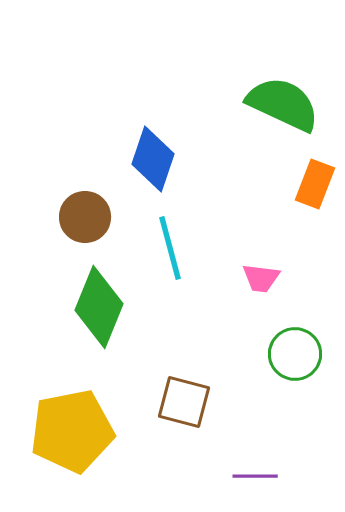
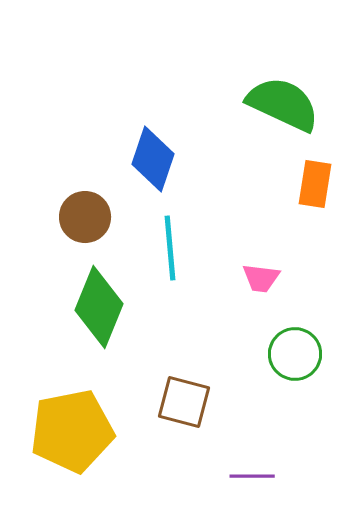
orange rectangle: rotated 12 degrees counterclockwise
cyan line: rotated 10 degrees clockwise
purple line: moved 3 px left
